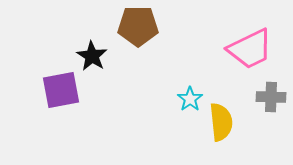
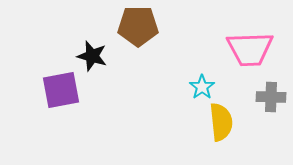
pink trapezoid: rotated 24 degrees clockwise
black star: rotated 16 degrees counterclockwise
cyan star: moved 12 px right, 12 px up
